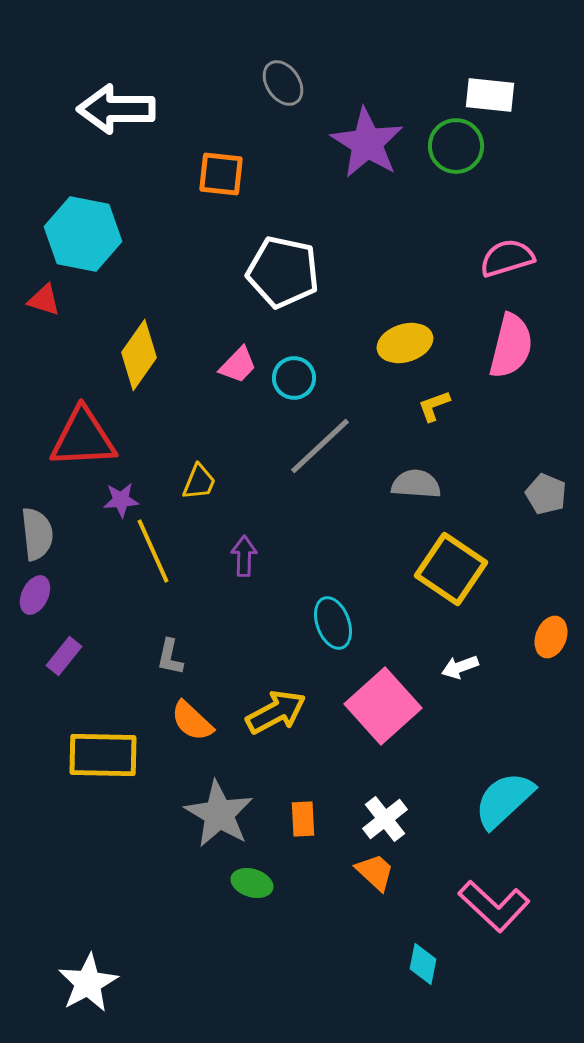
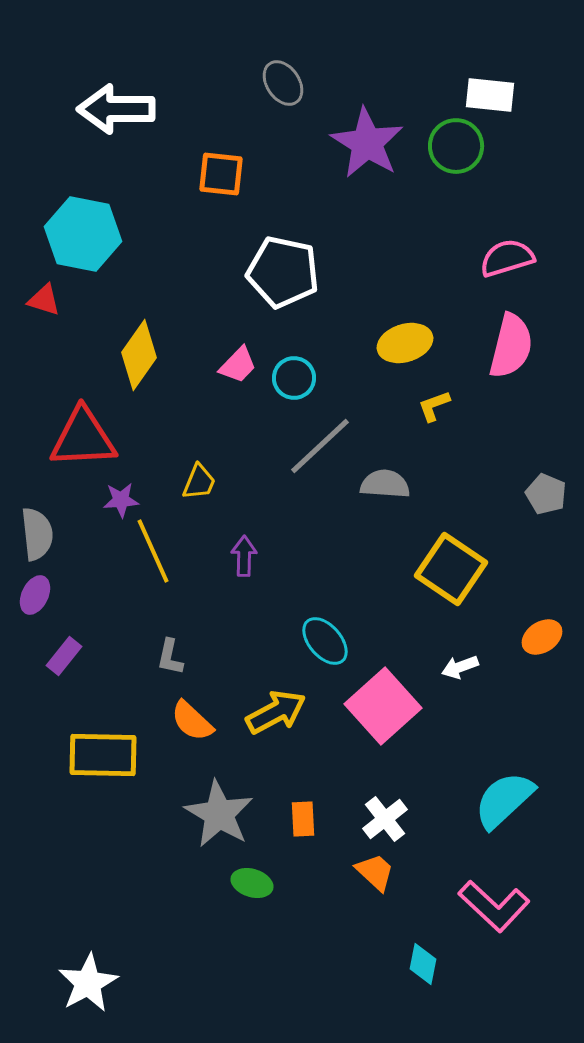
gray semicircle at (416, 484): moved 31 px left
cyan ellipse at (333, 623): moved 8 px left, 18 px down; rotated 21 degrees counterclockwise
orange ellipse at (551, 637): moved 9 px left; rotated 36 degrees clockwise
